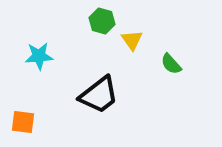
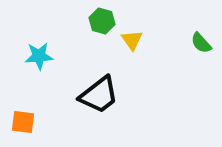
green semicircle: moved 30 px right, 21 px up
